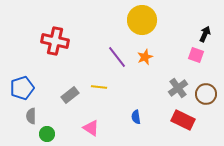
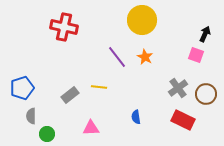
red cross: moved 9 px right, 14 px up
orange star: rotated 21 degrees counterclockwise
pink triangle: rotated 36 degrees counterclockwise
